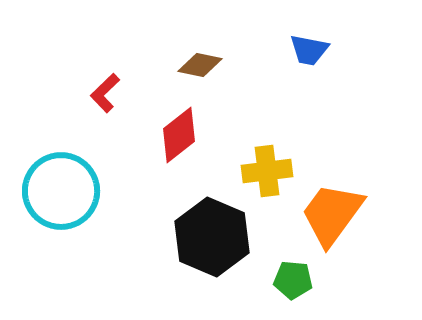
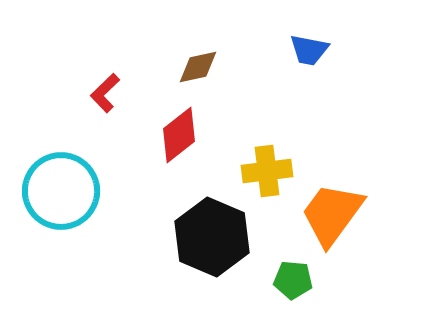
brown diamond: moved 2 px left, 2 px down; rotated 24 degrees counterclockwise
